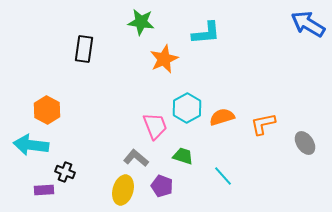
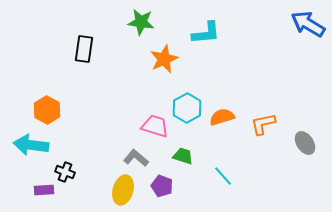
pink trapezoid: rotated 52 degrees counterclockwise
